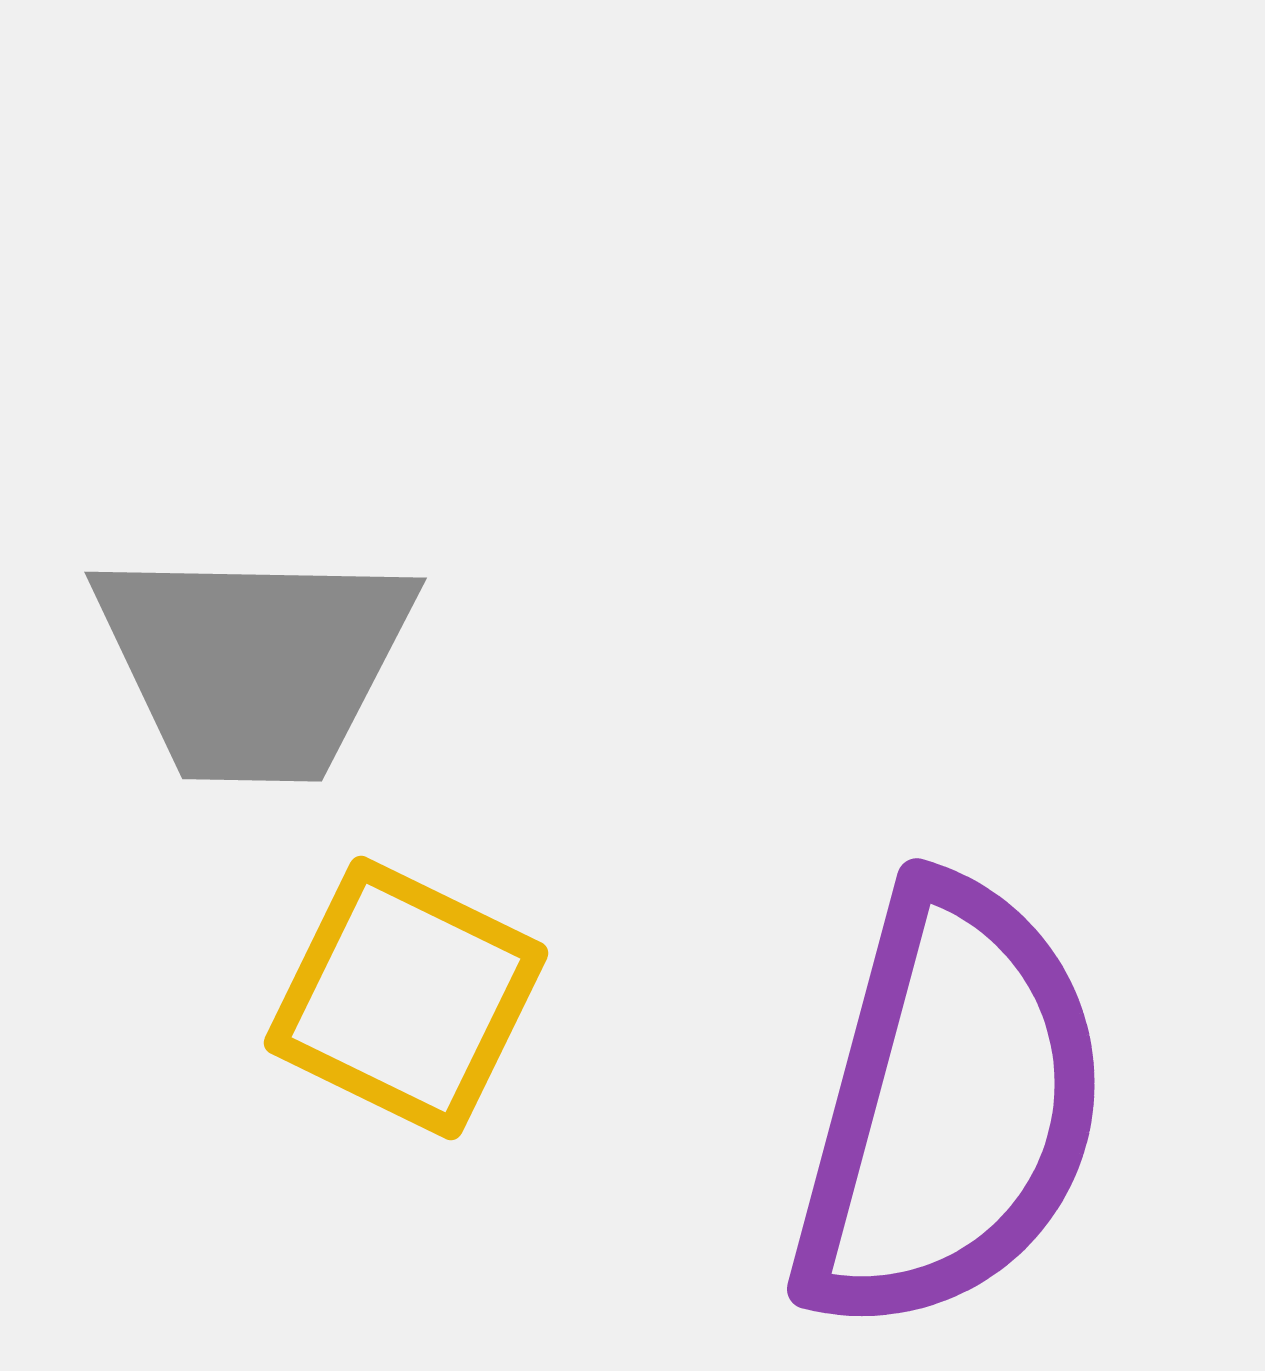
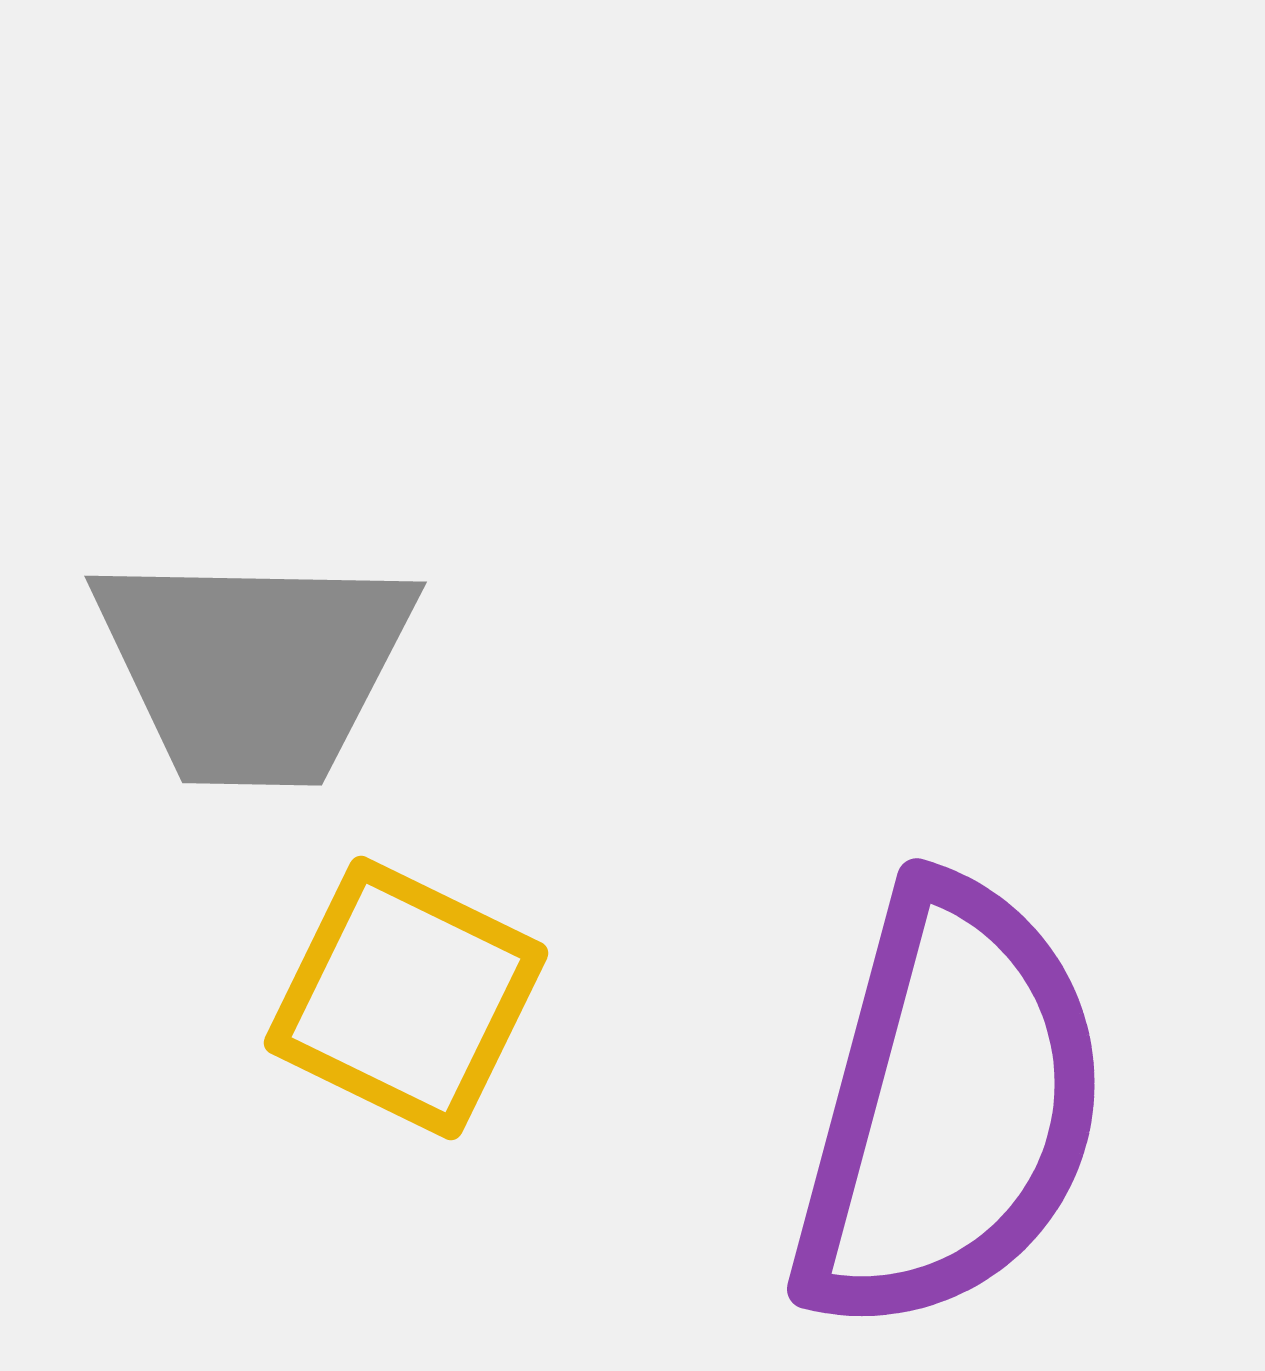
gray trapezoid: moved 4 px down
